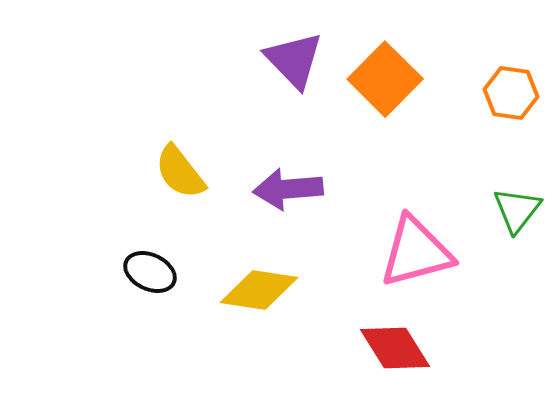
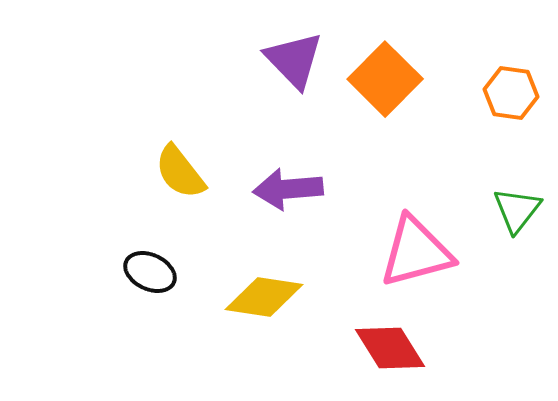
yellow diamond: moved 5 px right, 7 px down
red diamond: moved 5 px left
